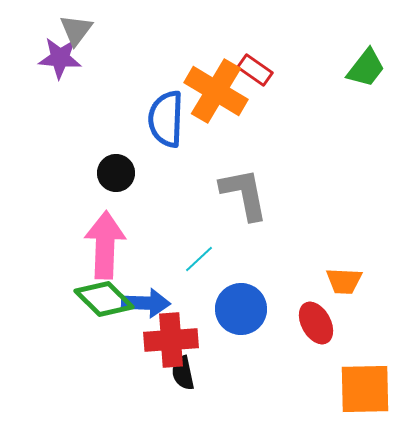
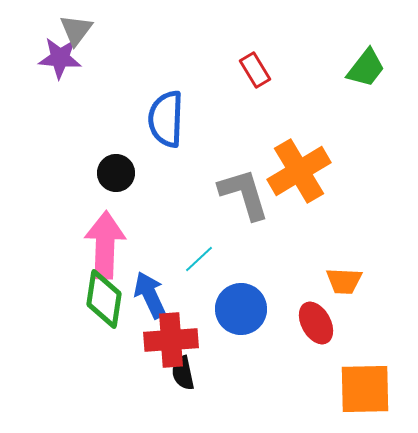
red rectangle: rotated 24 degrees clockwise
orange cross: moved 83 px right, 80 px down; rotated 28 degrees clockwise
gray L-shape: rotated 6 degrees counterclockwise
green diamond: rotated 54 degrees clockwise
blue arrow: moved 4 px right, 8 px up; rotated 117 degrees counterclockwise
